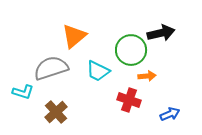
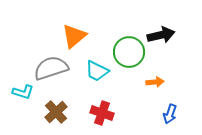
black arrow: moved 2 px down
green circle: moved 2 px left, 2 px down
cyan trapezoid: moved 1 px left
orange arrow: moved 8 px right, 6 px down
red cross: moved 27 px left, 13 px down
blue arrow: rotated 132 degrees clockwise
